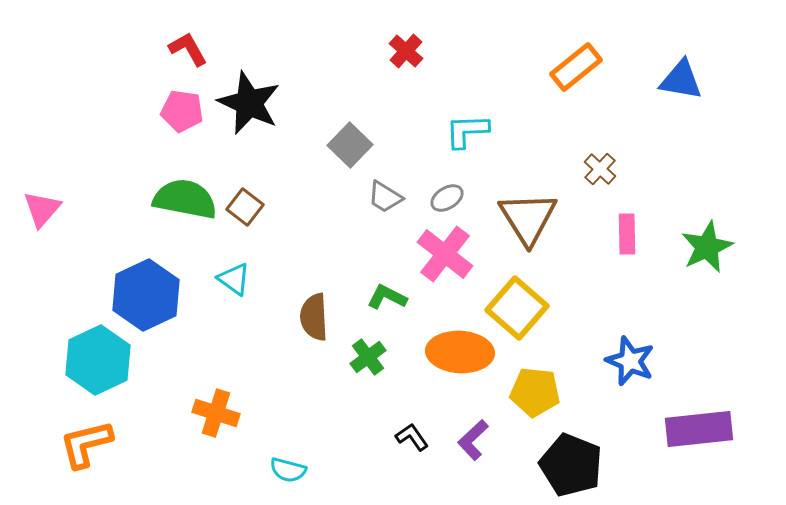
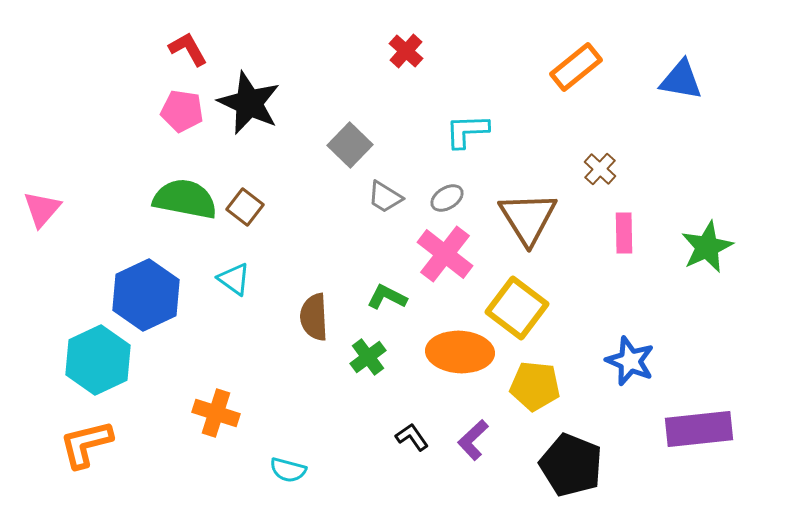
pink rectangle: moved 3 px left, 1 px up
yellow square: rotated 4 degrees counterclockwise
yellow pentagon: moved 6 px up
